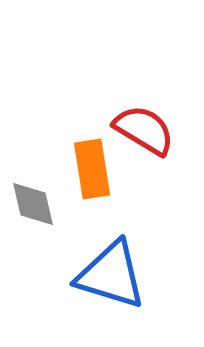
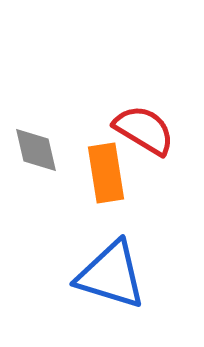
orange rectangle: moved 14 px right, 4 px down
gray diamond: moved 3 px right, 54 px up
